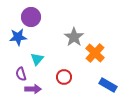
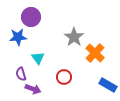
cyan triangle: moved 1 px right, 1 px up; rotated 16 degrees counterclockwise
purple arrow: rotated 21 degrees clockwise
